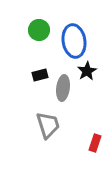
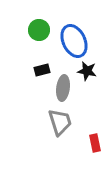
blue ellipse: rotated 16 degrees counterclockwise
black star: rotated 30 degrees counterclockwise
black rectangle: moved 2 px right, 5 px up
gray trapezoid: moved 12 px right, 3 px up
red rectangle: rotated 30 degrees counterclockwise
